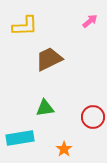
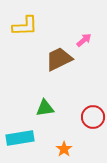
pink arrow: moved 6 px left, 19 px down
brown trapezoid: moved 10 px right
